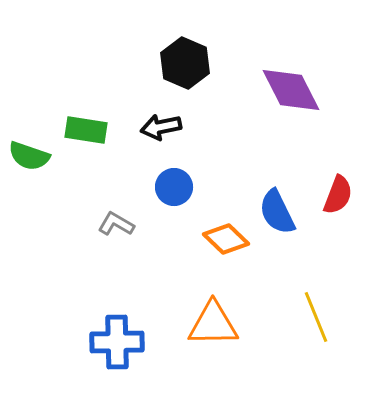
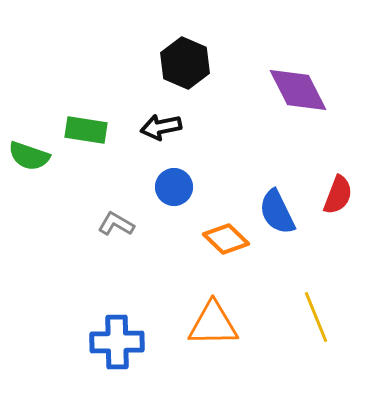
purple diamond: moved 7 px right
